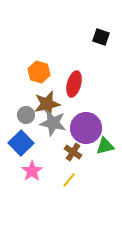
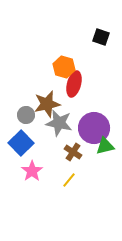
orange hexagon: moved 25 px right, 5 px up
gray star: moved 6 px right
purple circle: moved 8 px right
